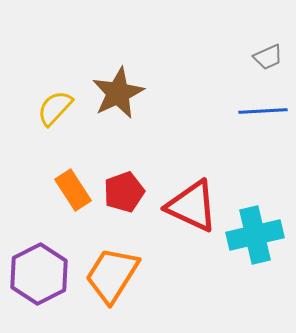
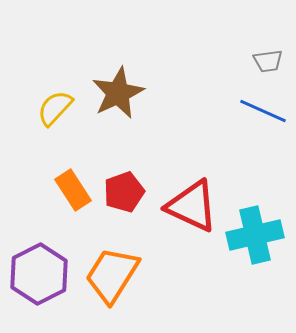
gray trapezoid: moved 4 px down; rotated 16 degrees clockwise
blue line: rotated 27 degrees clockwise
